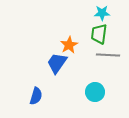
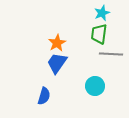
cyan star: rotated 21 degrees counterclockwise
orange star: moved 12 px left, 2 px up
gray line: moved 3 px right, 1 px up
cyan circle: moved 6 px up
blue semicircle: moved 8 px right
